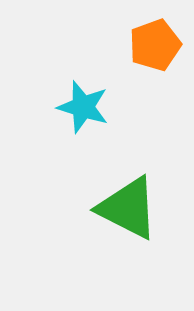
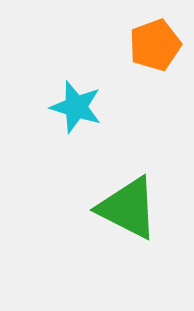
cyan star: moved 7 px left
